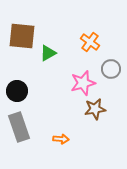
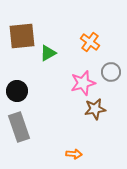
brown square: rotated 12 degrees counterclockwise
gray circle: moved 3 px down
orange arrow: moved 13 px right, 15 px down
